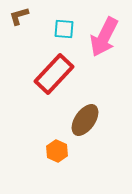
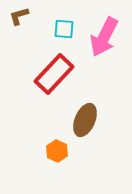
brown ellipse: rotated 12 degrees counterclockwise
